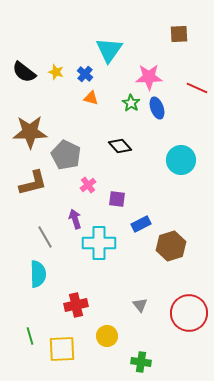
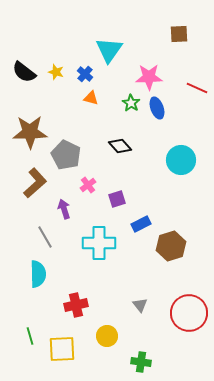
brown L-shape: moved 2 px right; rotated 28 degrees counterclockwise
purple square: rotated 24 degrees counterclockwise
purple arrow: moved 11 px left, 10 px up
